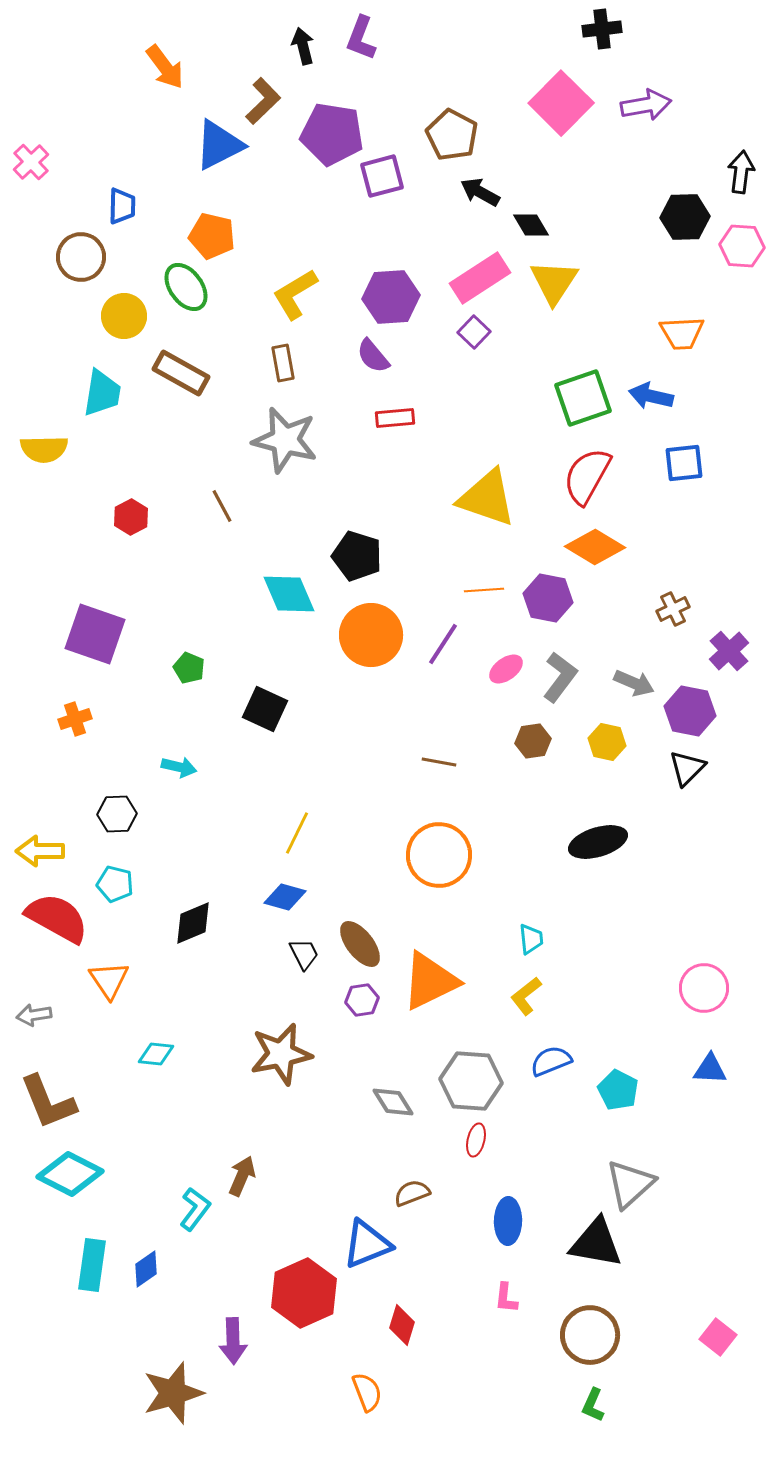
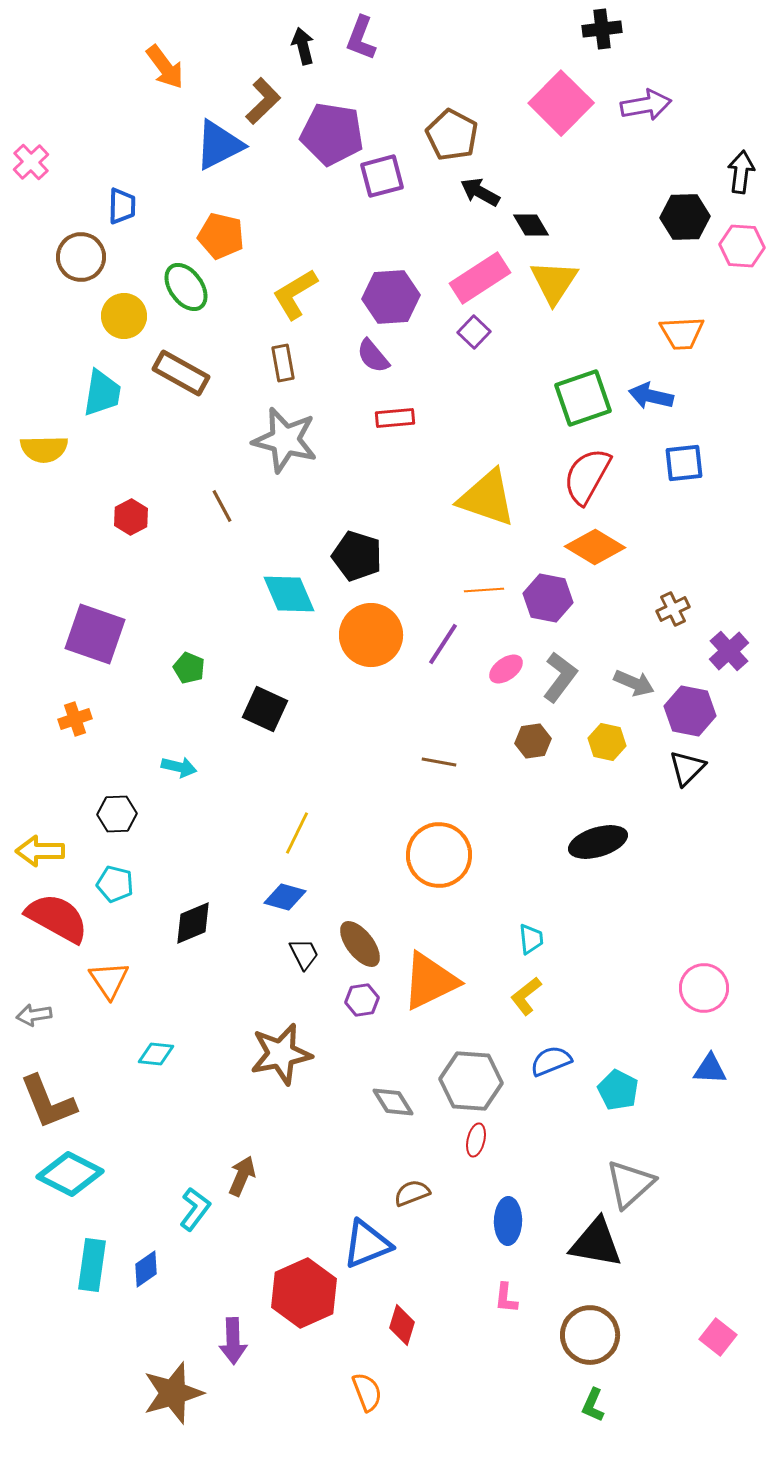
orange pentagon at (212, 236): moved 9 px right
